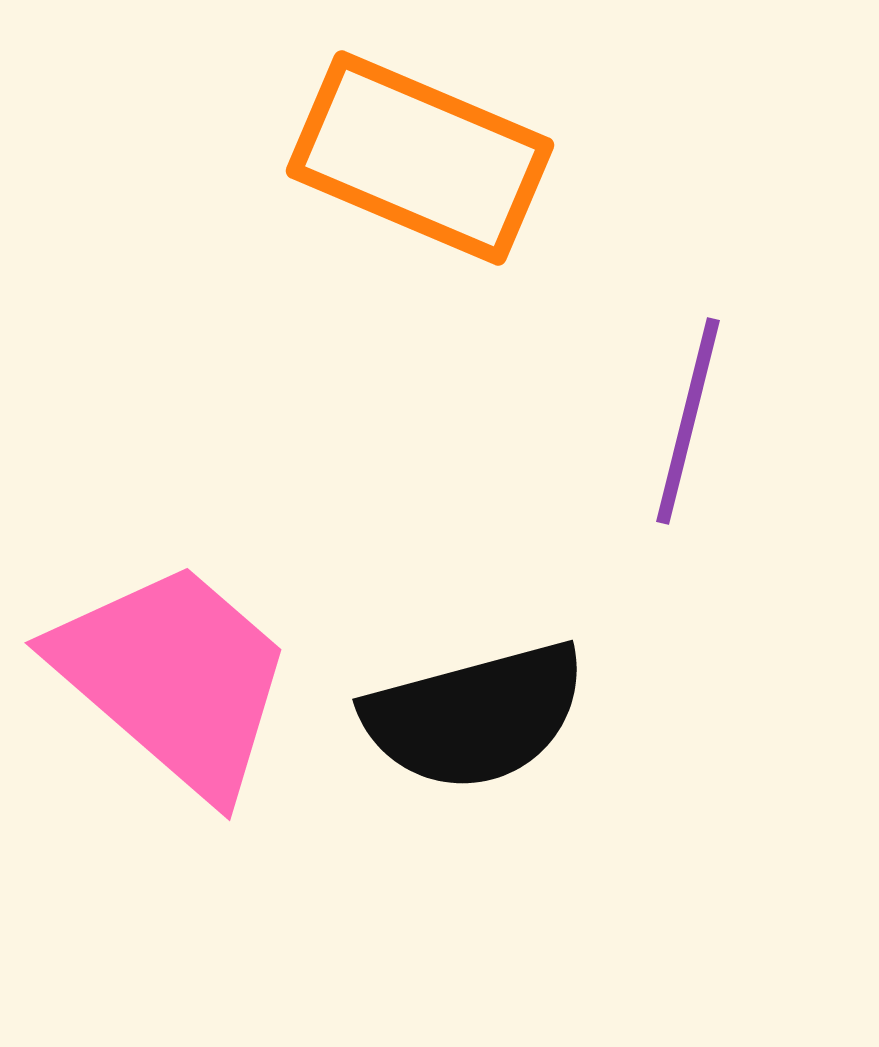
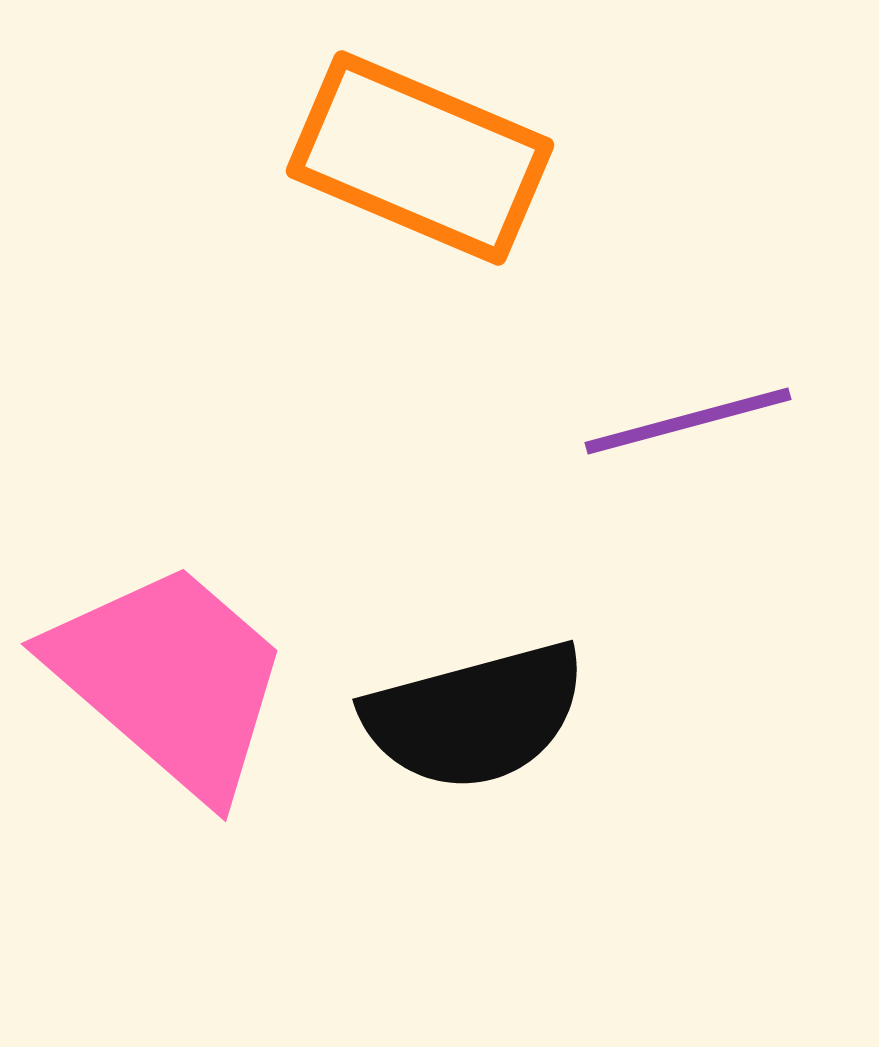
purple line: rotated 61 degrees clockwise
pink trapezoid: moved 4 px left, 1 px down
